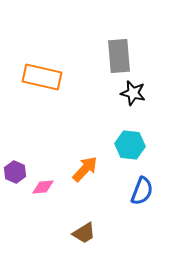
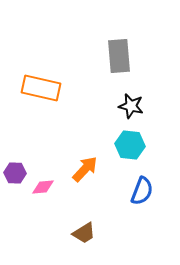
orange rectangle: moved 1 px left, 11 px down
black star: moved 2 px left, 13 px down
purple hexagon: moved 1 px down; rotated 20 degrees counterclockwise
